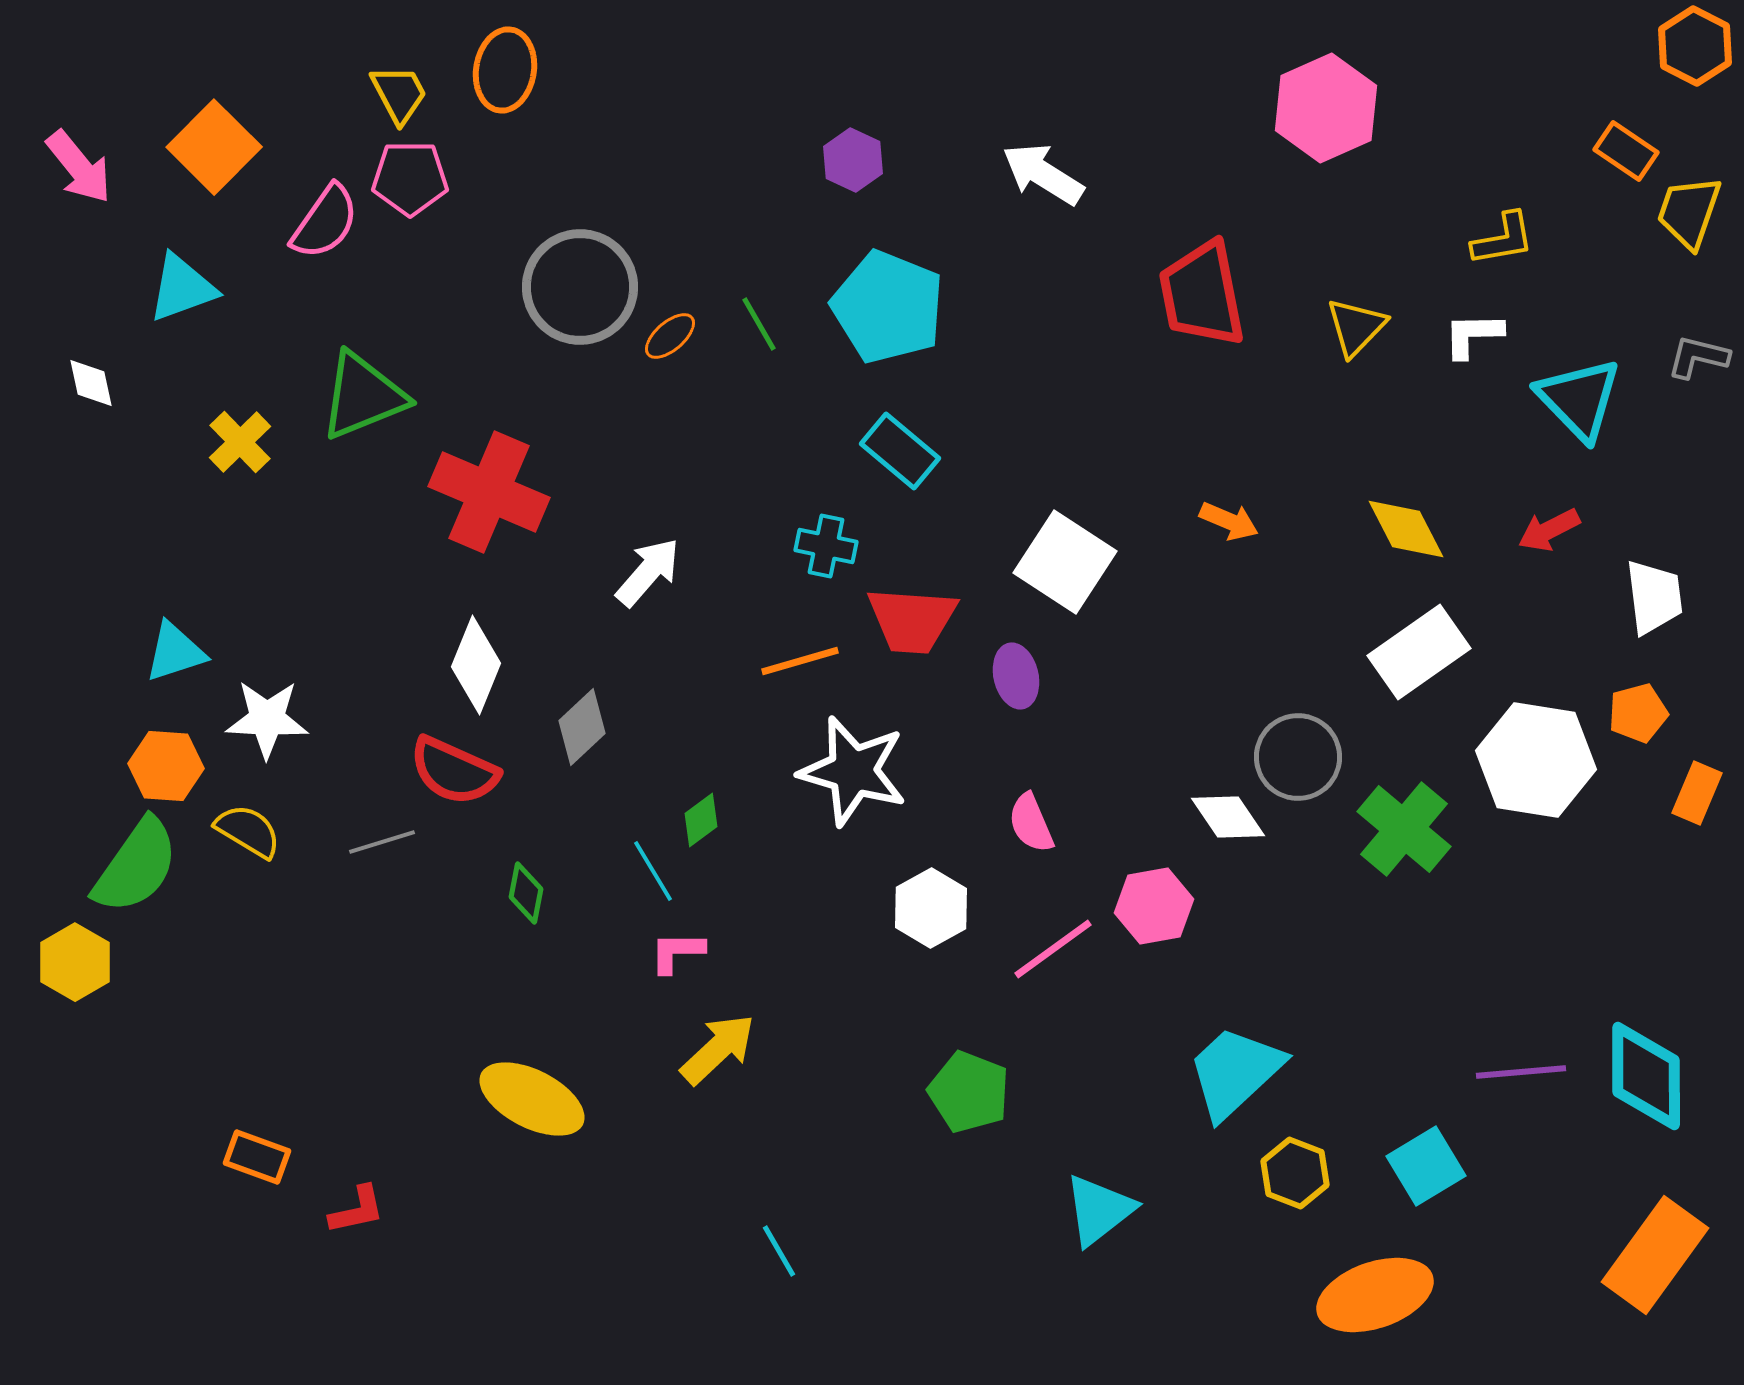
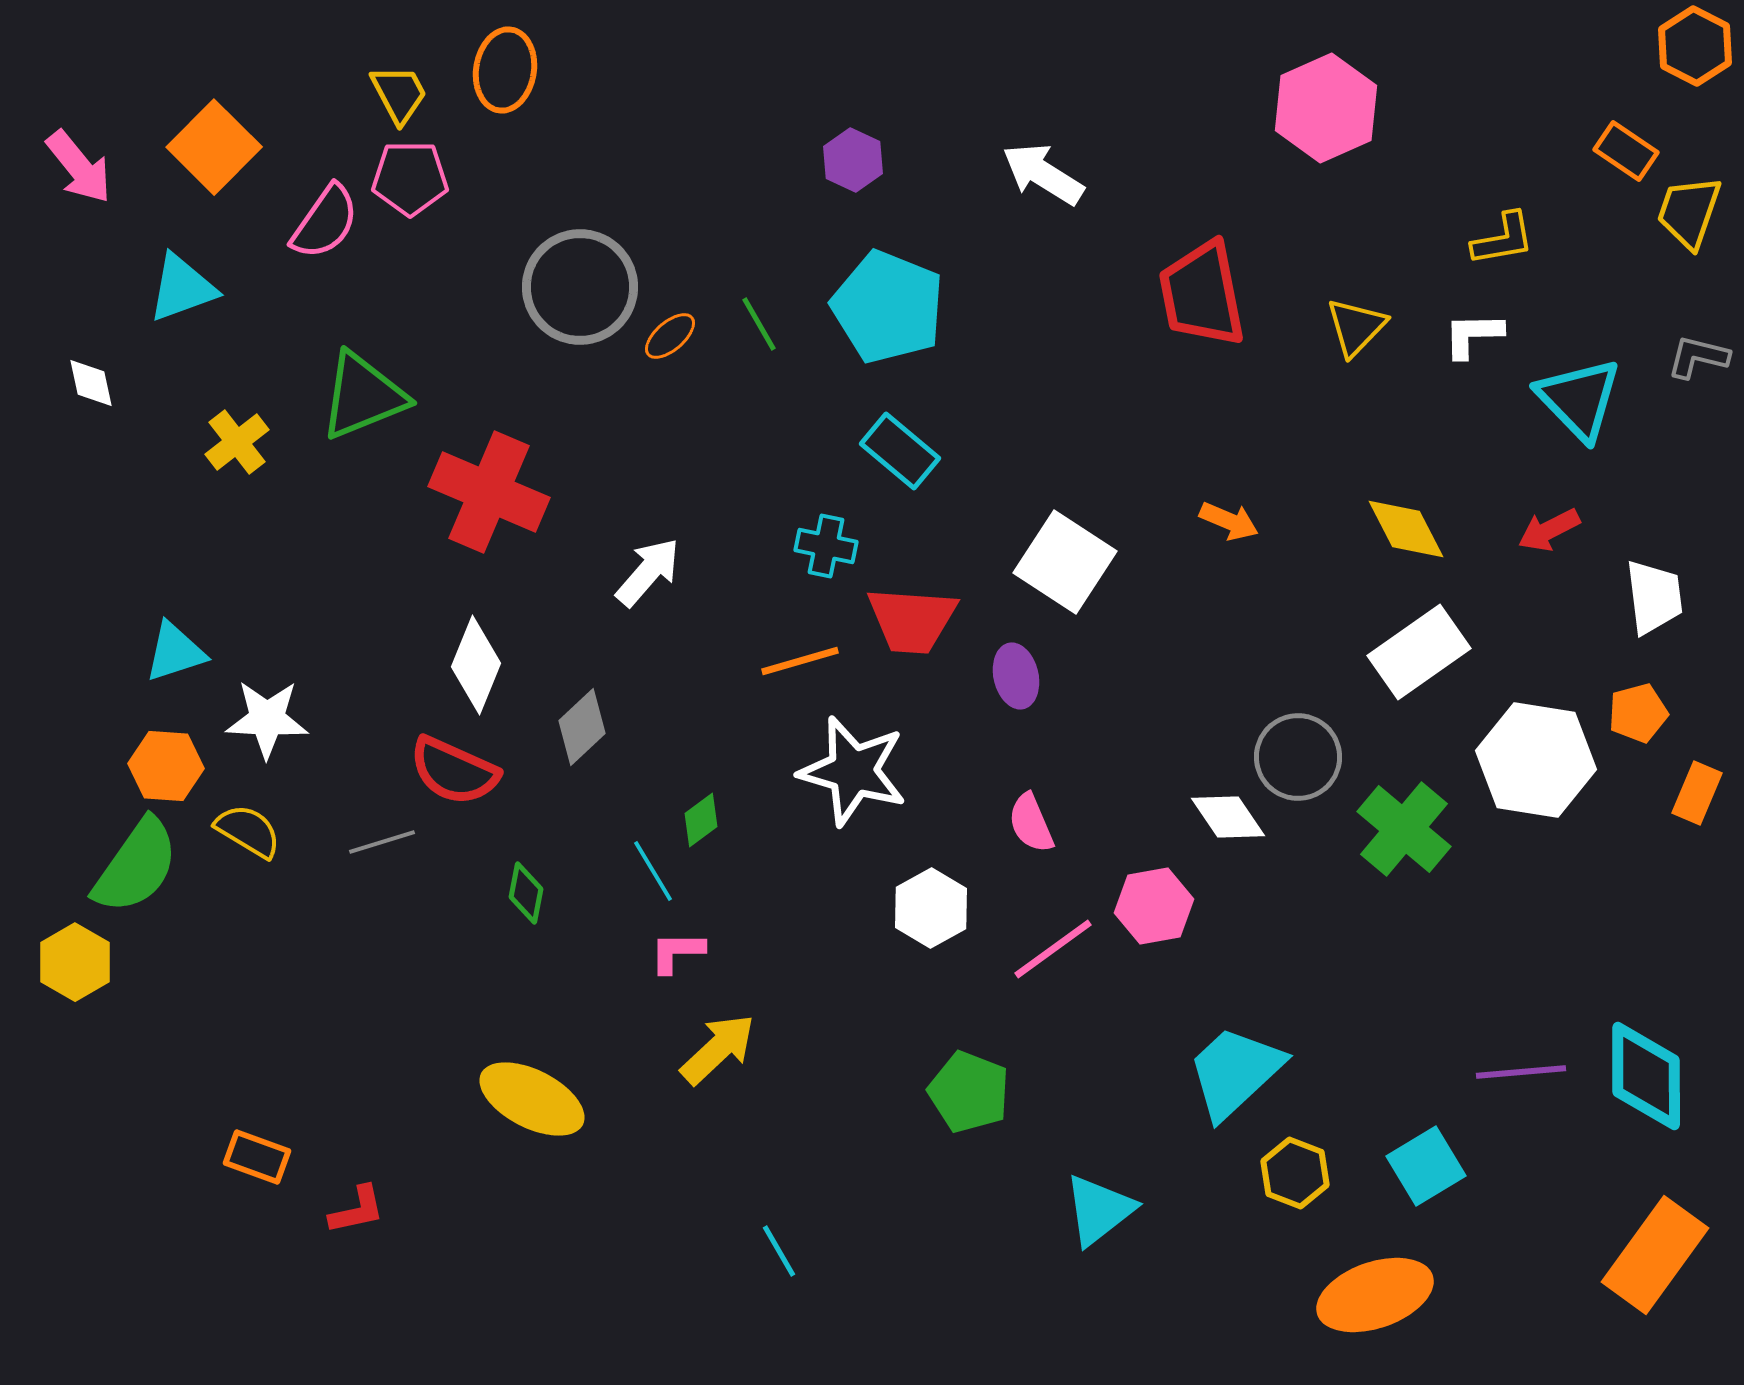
yellow cross at (240, 442): moved 3 px left; rotated 6 degrees clockwise
